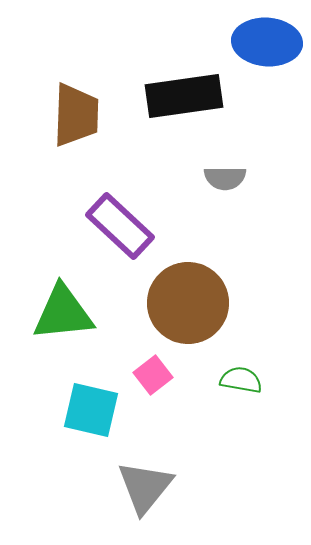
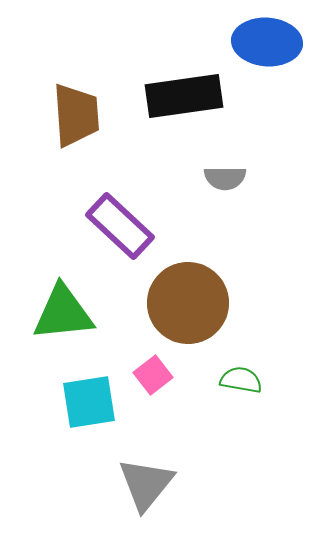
brown trapezoid: rotated 6 degrees counterclockwise
cyan square: moved 2 px left, 8 px up; rotated 22 degrees counterclockwise
gray triangle: moved 1 px right, 3 px up
